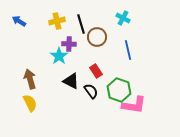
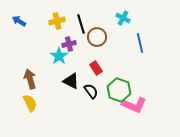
purple cross: rotated 16 degrees counterclockwise
blue line: moved 12 px right, 7 px up
red rectangle: moved 3 px up
pink L-shape: rotated 15 degrees clockwise
